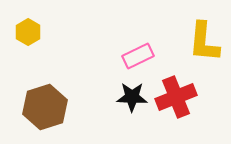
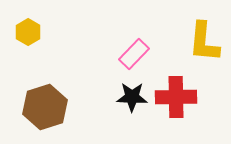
pink rectangle: moved 4 px left, 2 px up; rotated 20 degrees counterclockwise
red cross: rotated 21 degrees clockwise
